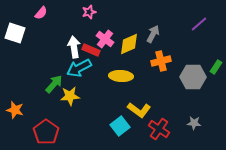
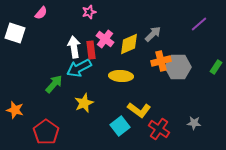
gray arrow: rotated 18 degrees clockwise
red rectangle: rotated 60 degrees clockwise
gray hexagon: moved 15 px left, 10 px up
yellow star: moved 14 px right, 7 px down; rotated 18 degrees counterclockwise
